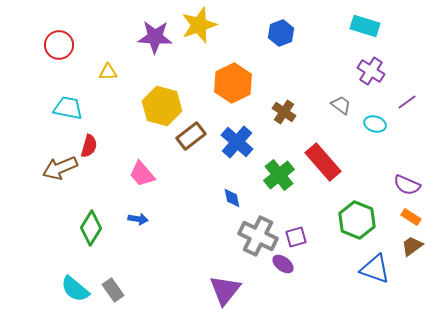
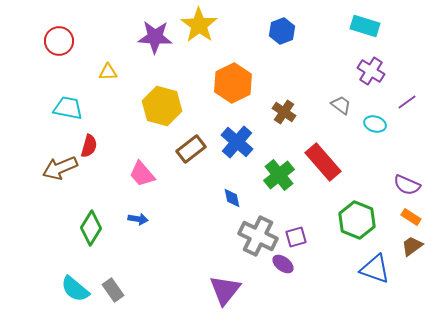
yellow star: rotated 18 degrees counterclockwise
blue hexagon: moved 1 px right, 2 px up
red circle: moved 4 px up
brown rectangle: moved 13 px down
